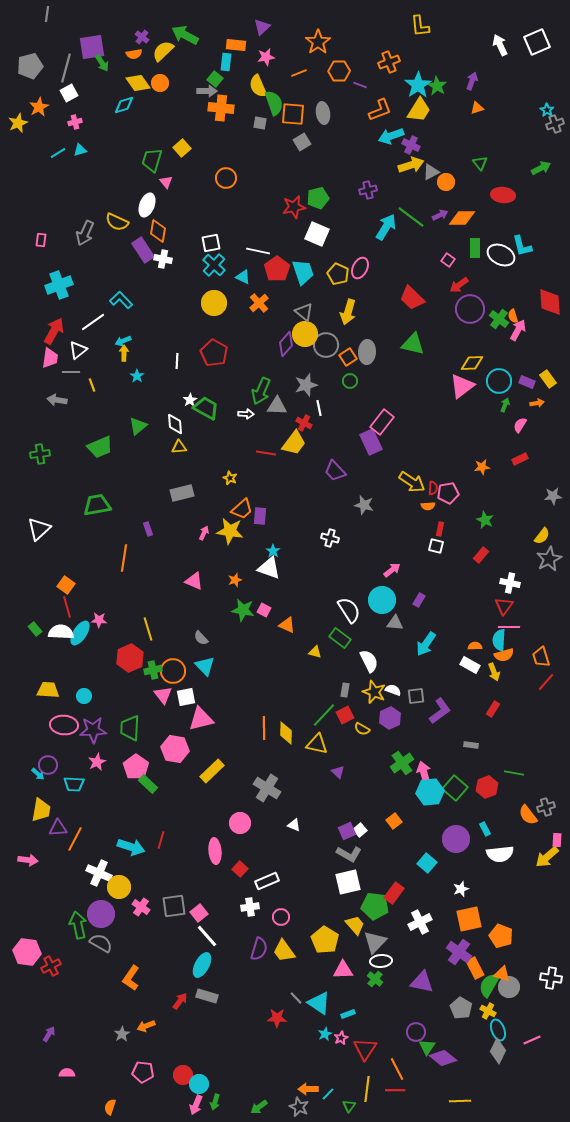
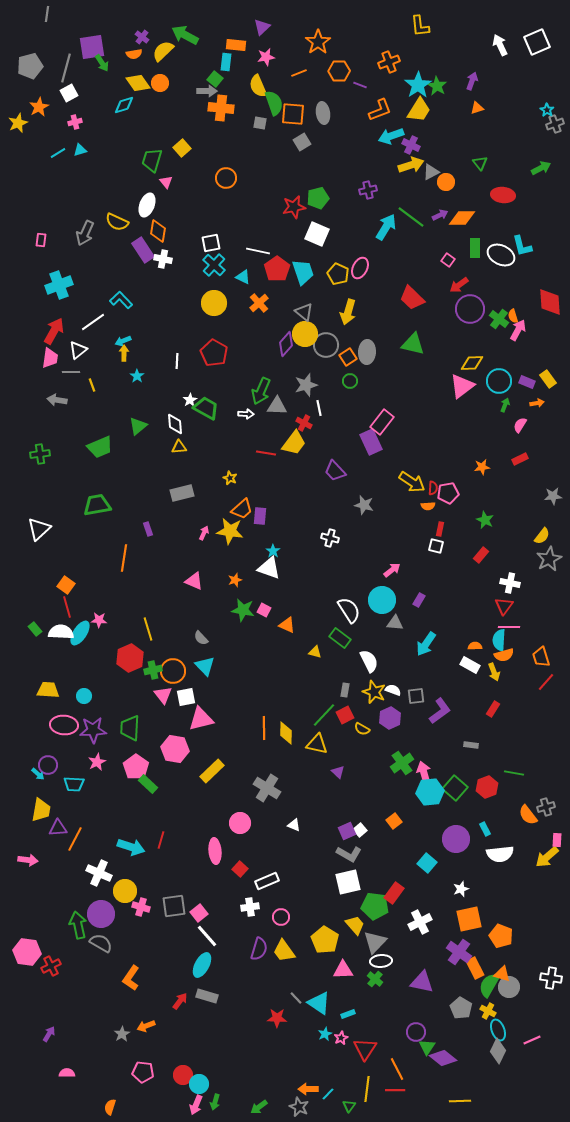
yellow circle at (119, 887): moved 6 px right, 4 px down
pink cross at (141, 907): rotated 18 degrees counterclockwise
